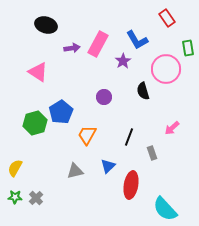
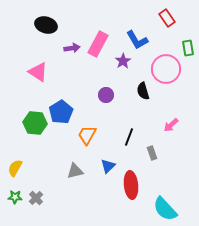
purple circle: moved 2 px right, 2 px up
green hexagon: rotated 20 degrees clockwise
pink arrow: moved 1 px left, 3 px up
red ellipse: rotated 16 degrees counterclockwise
